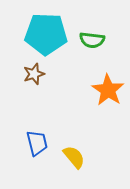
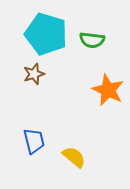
cyan pentagon: rotated 15 degrees clockwise
orange star: rotated 8 degrees counterclockwise
blue trapezoid: moved 3 px left, 2 px up
yellow semicircle: rotated 10 degrees counterclockwise
